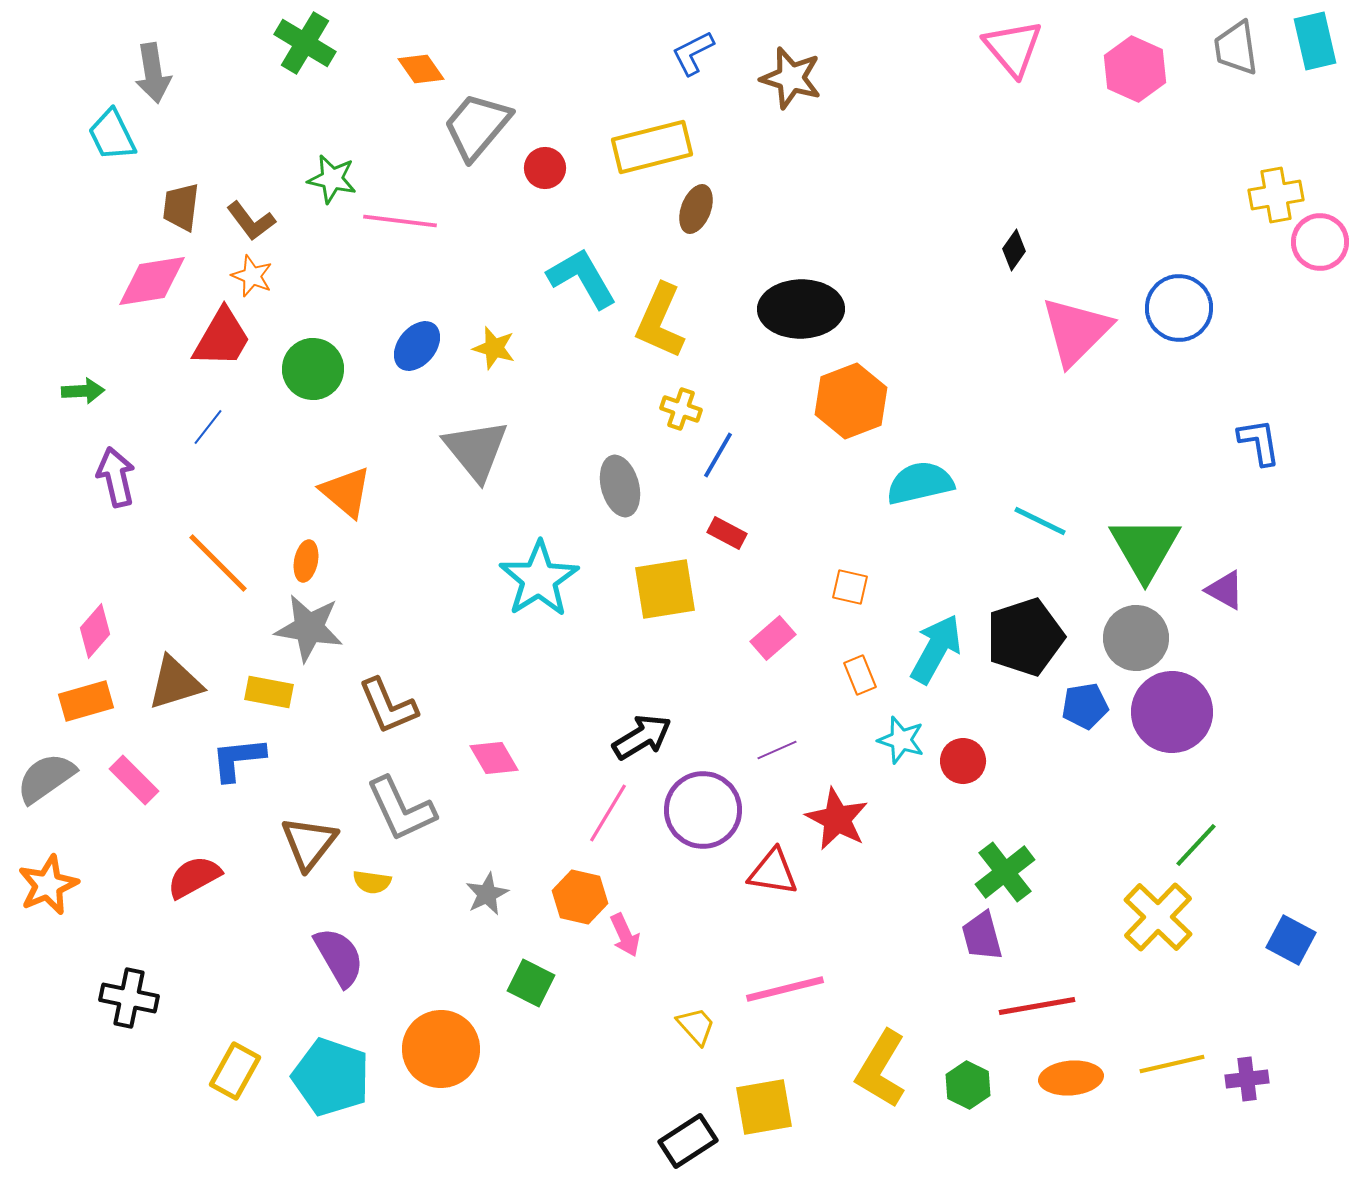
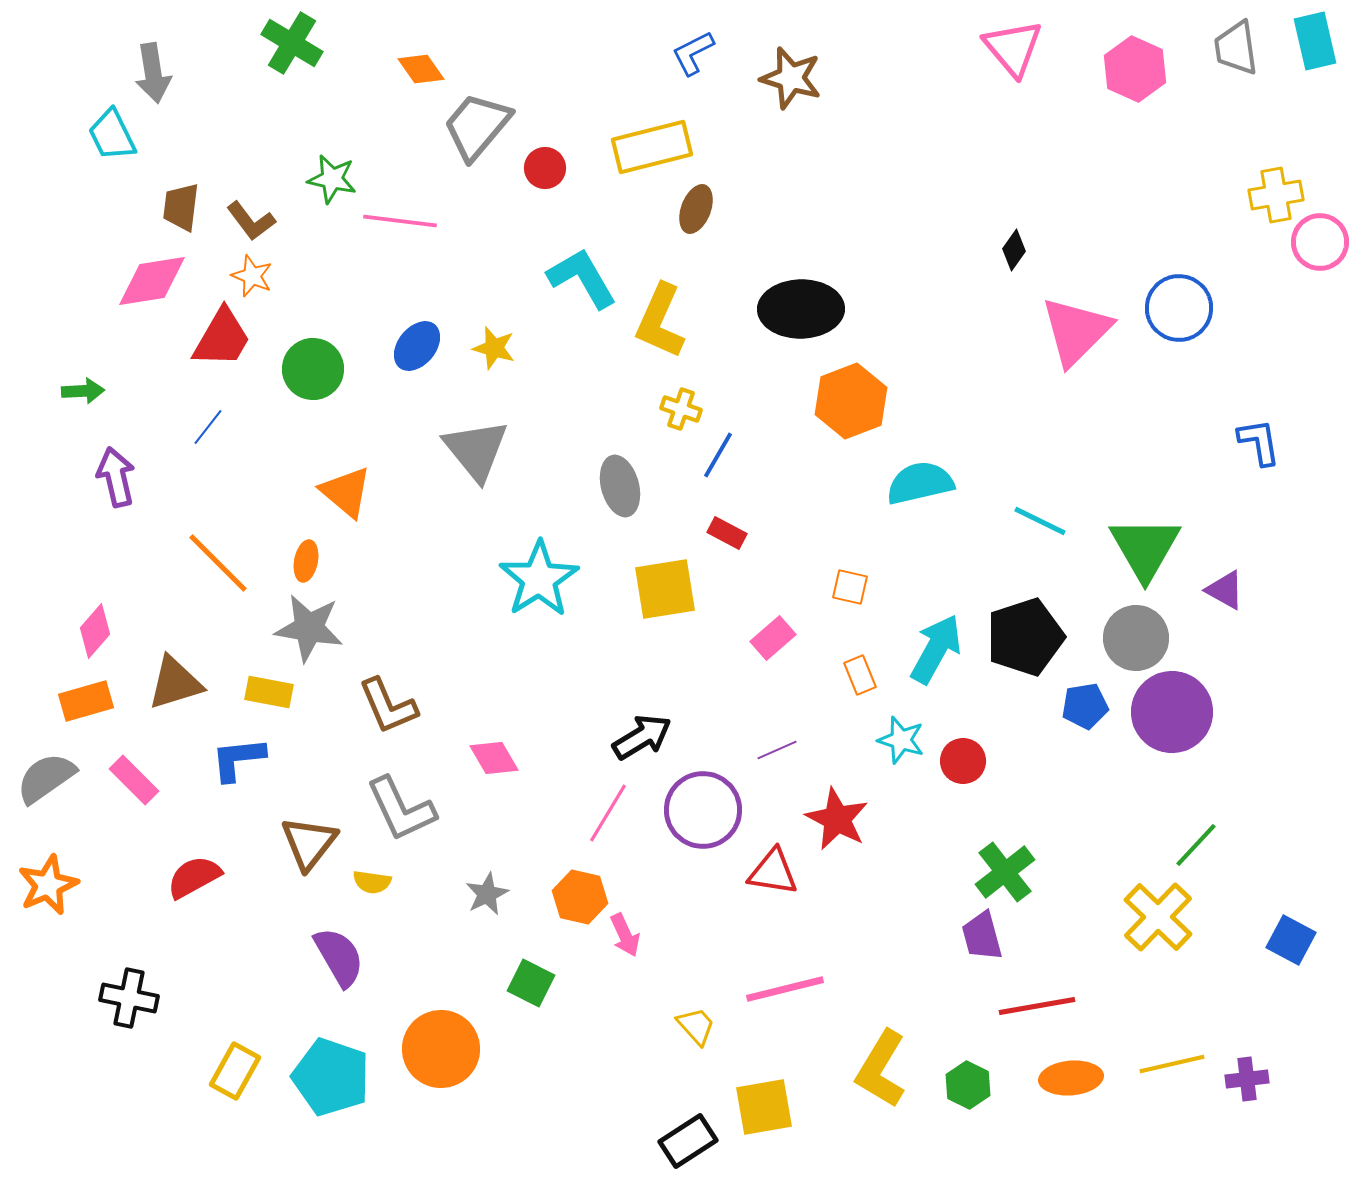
green cross at (305, 43): moved 13 px left
